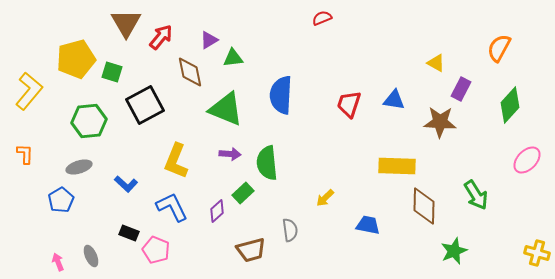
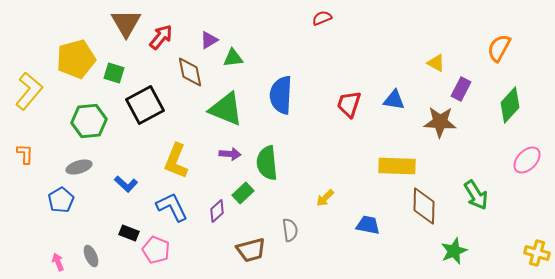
green square at (112, 72): moved 2 px right, 1 px down
